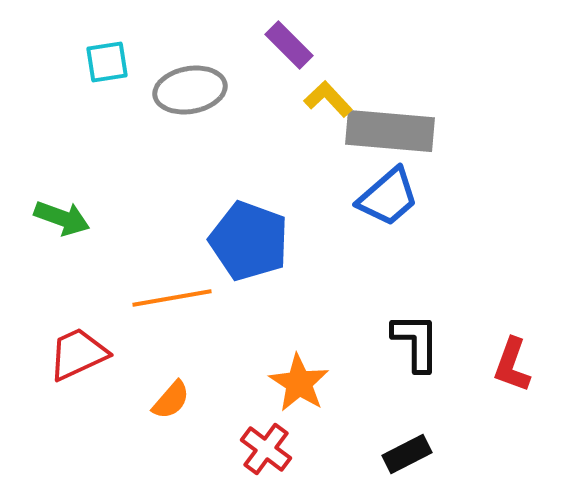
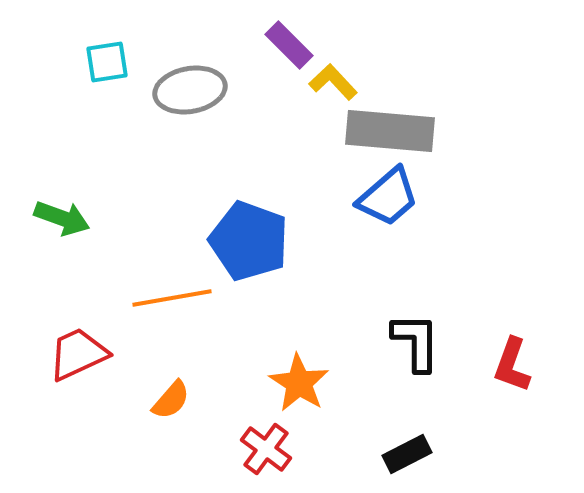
yellow L-shape: moved 5 px right, 17 px up
